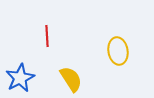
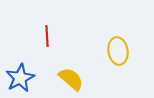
yellow semicircle: rotated 16 degrees counterclockwise
